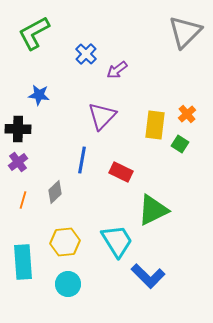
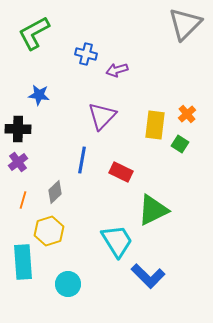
gray triangle: moved 8 px up
blue cross: rotated 30 degrees counterclockwise
purple arrow: rotated 20 degrees clockwise
yellow hexagon: moved 16 px left, 11 px up; rotated 12 degrees counterclockwise
